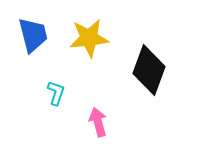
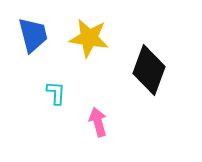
yellow star: rotated 15 degrees clockwise
cyan L-shape: rotated 15 degrees counterclockwise
